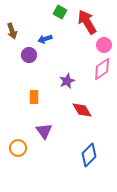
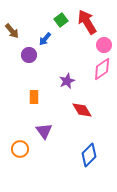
green square: moved 1 px right, 8 px down; rotated 24 degrees clockwise
brown arrow: rotated 21 degrees counterclockwise
blue arrow: rotated 32 degrees counterclockwise
orange circle: moved 2 px right, 1 px down
